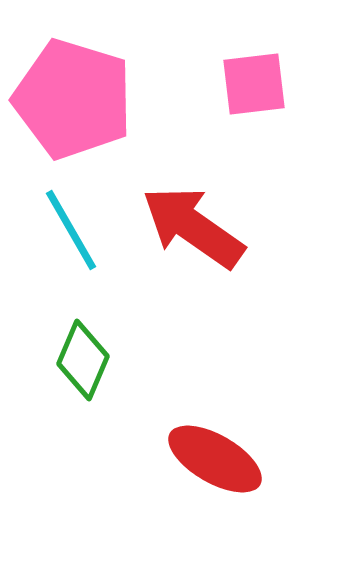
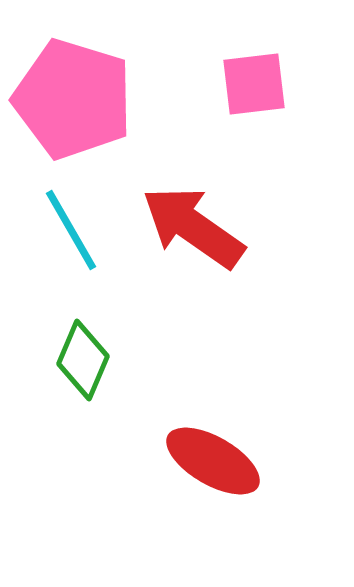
red ellipse: moved 2 px left, 2 px down
